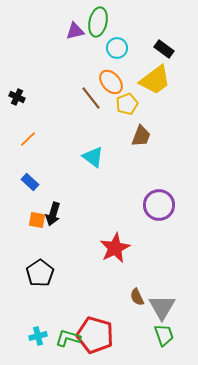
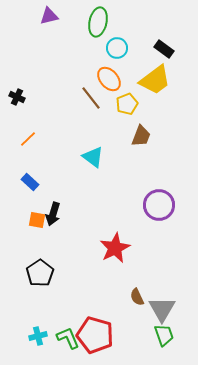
purple triangle: moved 26 px left, 15 px up
orange ellipse: moved 2 px left, 3 px up
gray triangle: moved 2 px down
green L-shape: rotated 50 degrees clockwise
